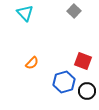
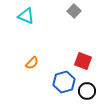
cyan triangle: moved 1 px right, 3 px down; rotated 24 degrees counterclockwise
